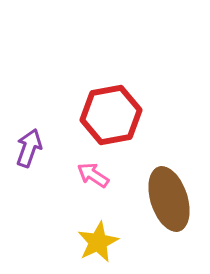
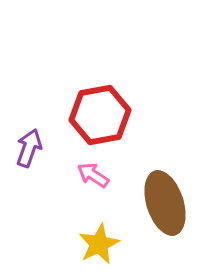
red hexagon: moved 11 px left
brown ellipse: moved 4 px left, 4 px down
yellow star: moved 1 px right, 2 px down
